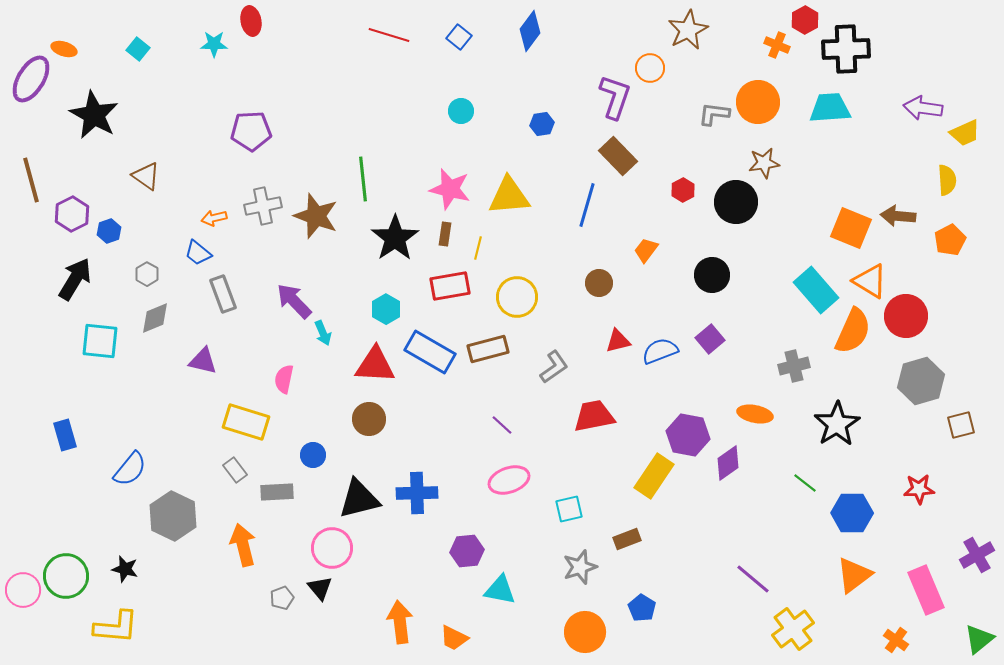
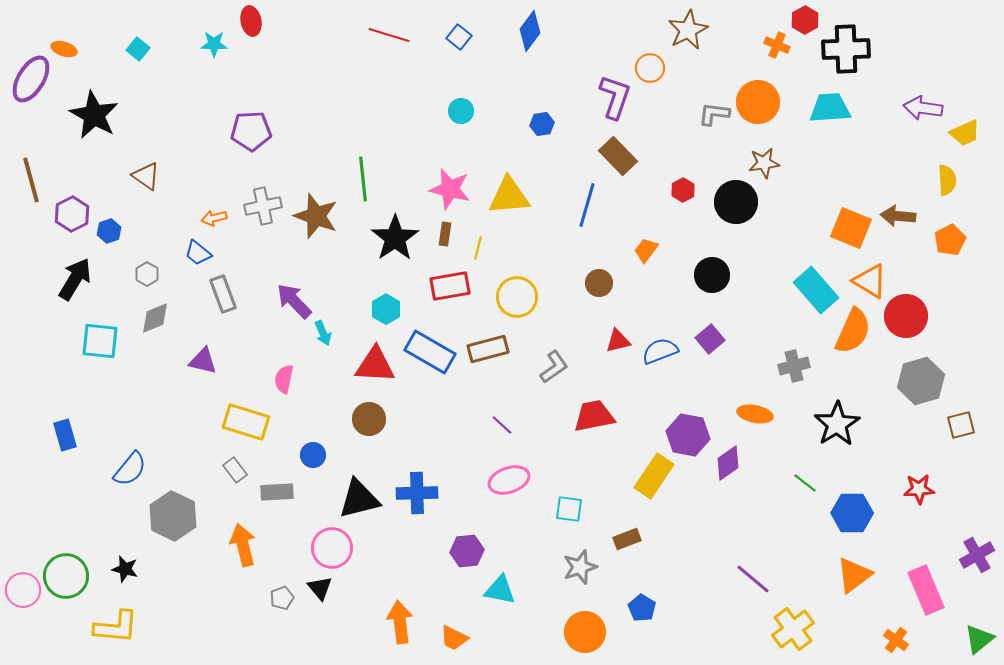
cyan square at (569, 509): rotated 20 degrees clockwise
